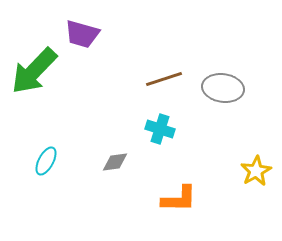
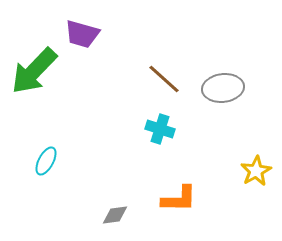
brown line: rotated 60 degrees clockwise
gray ellipse: rotated 15 degrees counterclockwise
gray diamond: moved 53 px down
